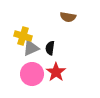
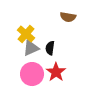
yellow cross: moved 3 px right, 2 px up; rotated 24 degrees clockwise
